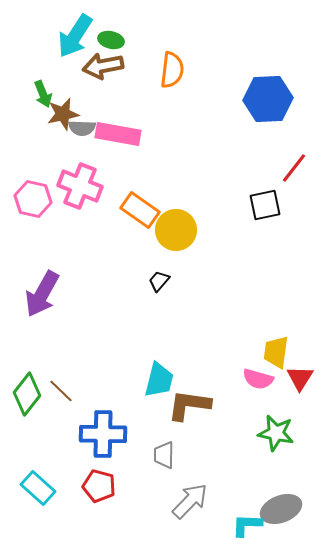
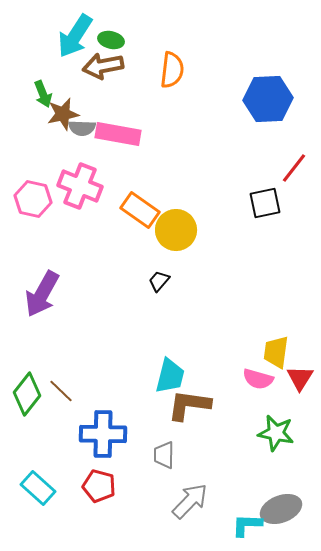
black square: moved 2 px up
cyan trapezoid: moved 11 px right, 4 px up
